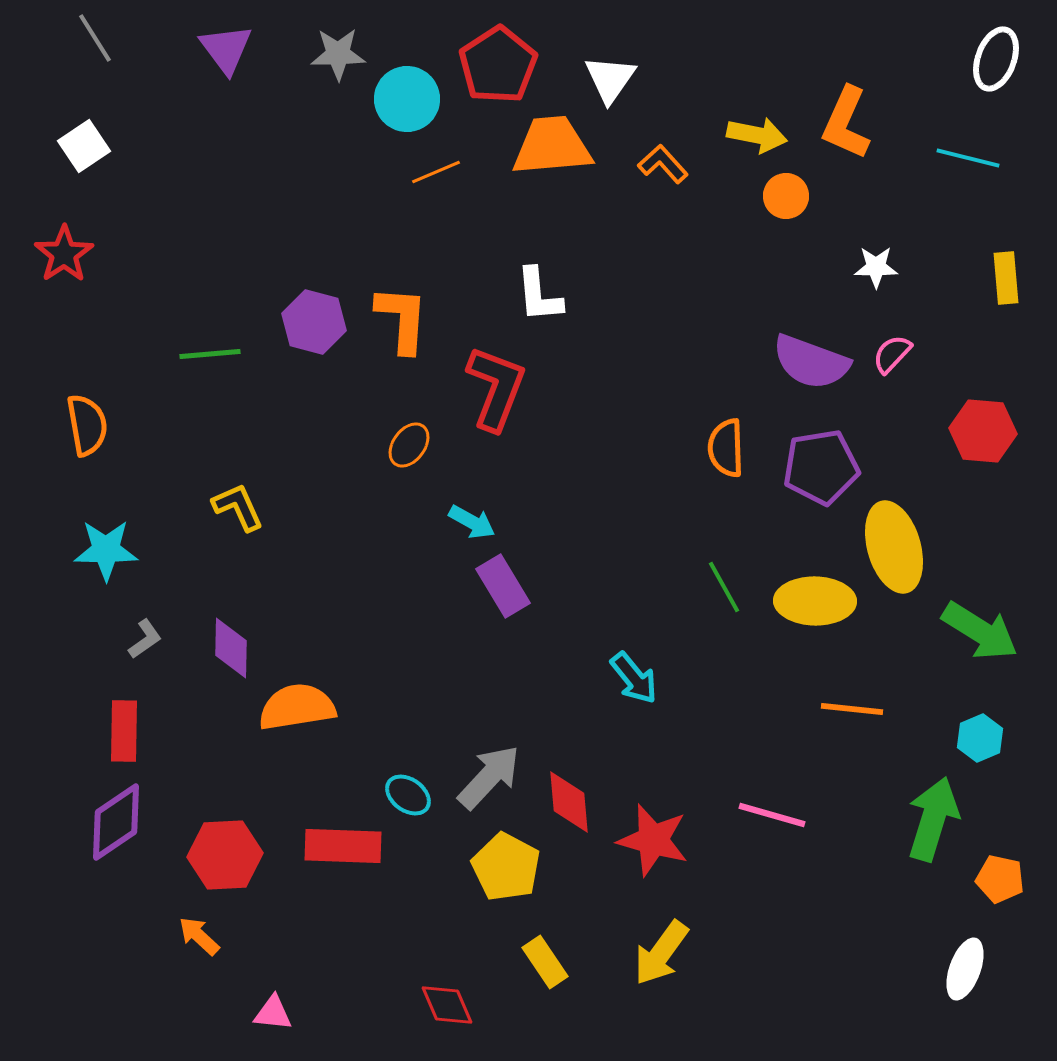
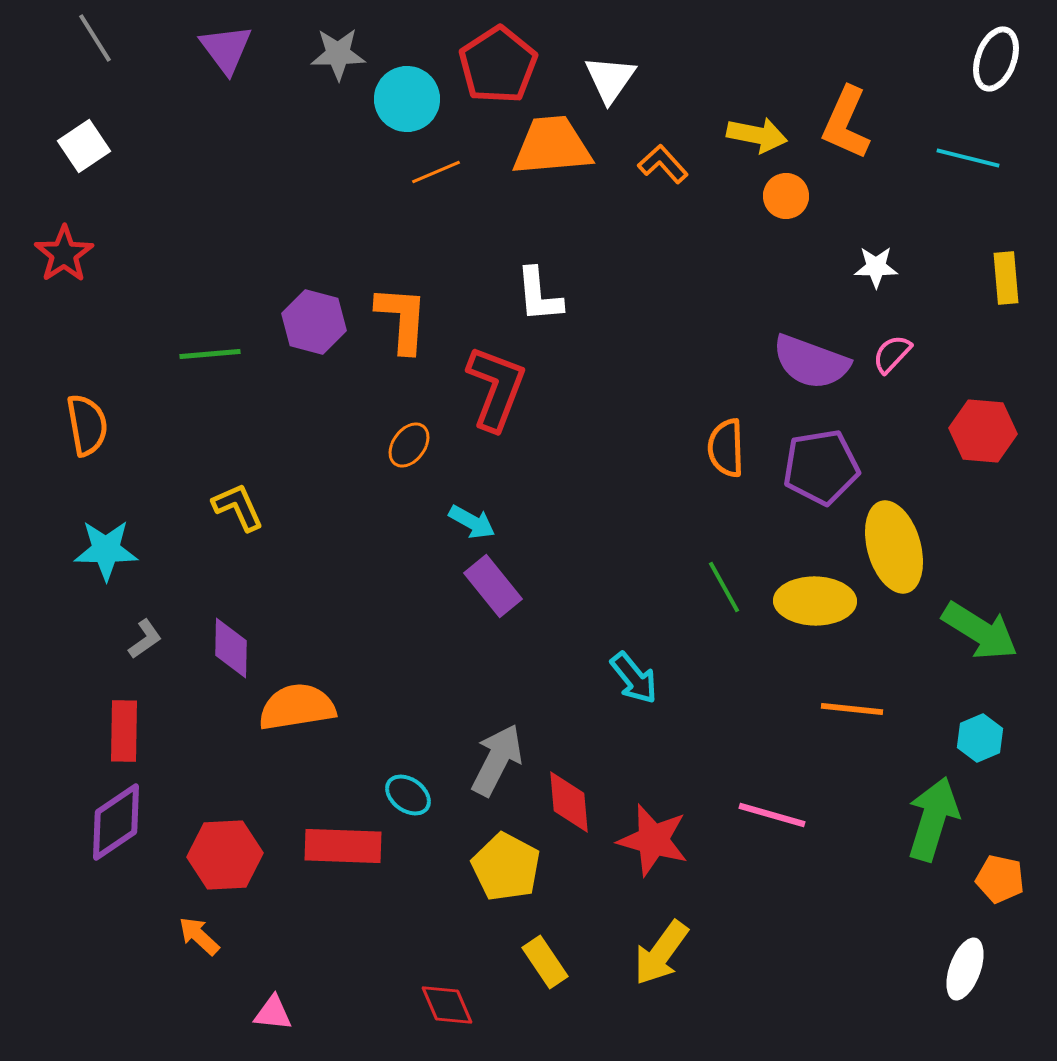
purple rectangle at (503, 586): moved 10 px left; rotated 8 degrees counterclockwise
gray arrow at (489, 777): moved 8 px right, 17 px up; rotated 16 degrees counterclockwise
